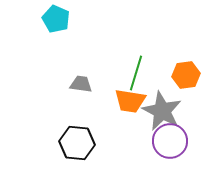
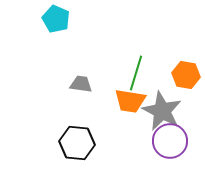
orange hexagon: rotated 16 degrees clockwise
